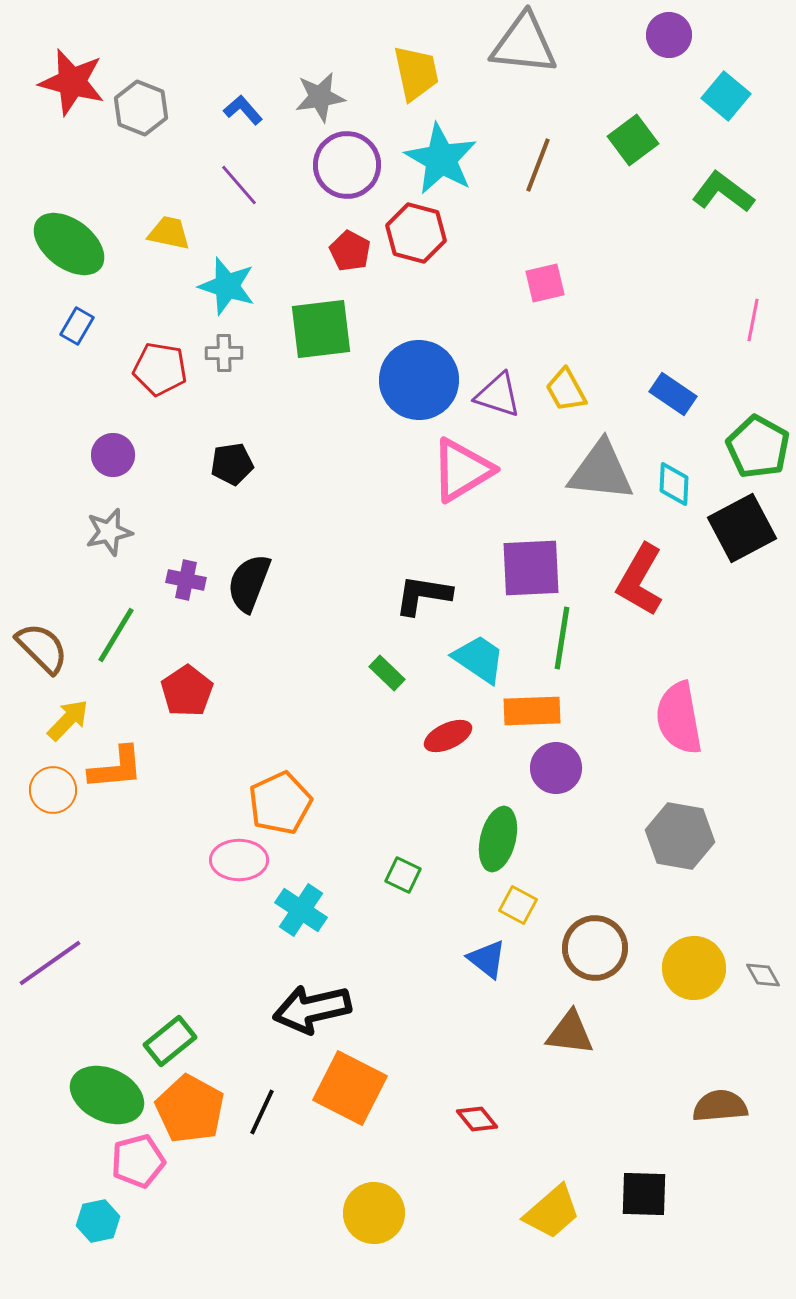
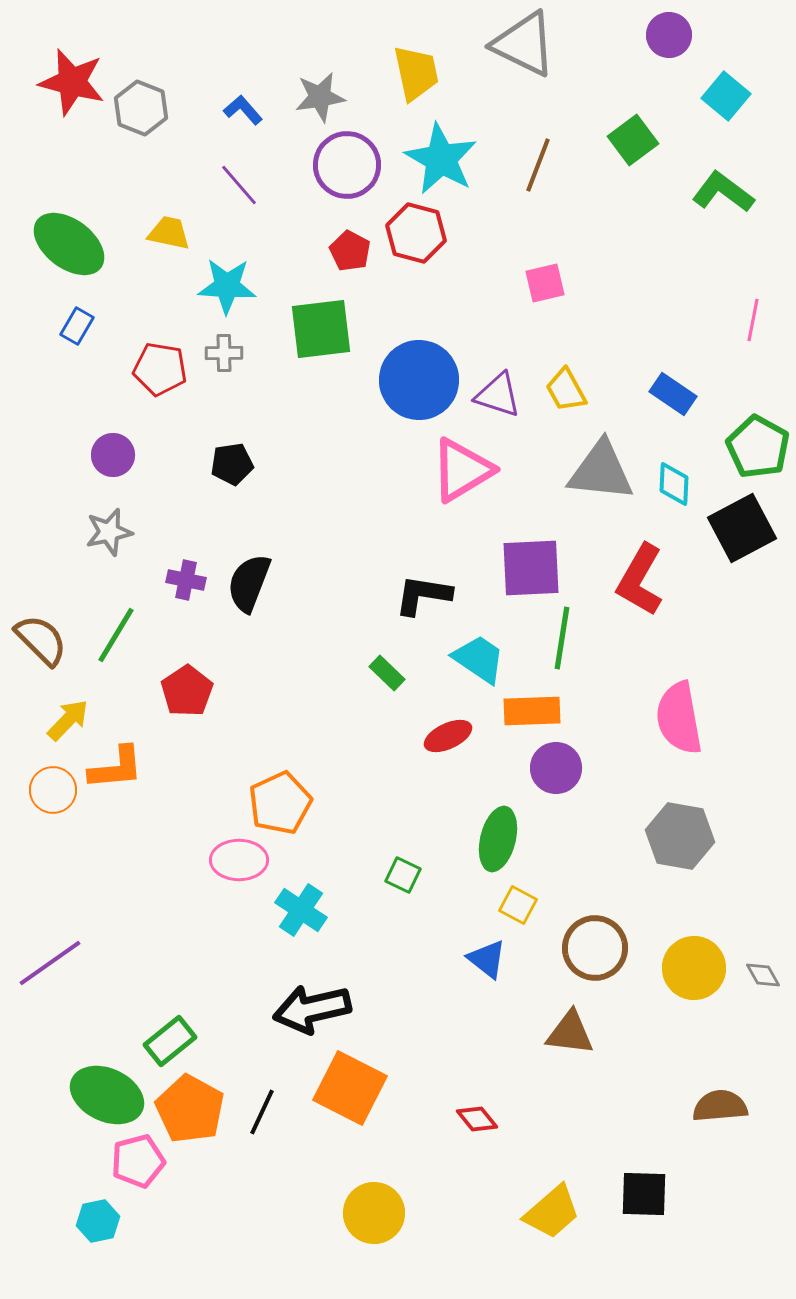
gray triangle at (524, 44): rotated 20 degrees clockwise
cyan star at (227, 286): rotated 14 degrees counterclockwise
brown semicircle at (42, 648): moved 1 px left, 8 px up
